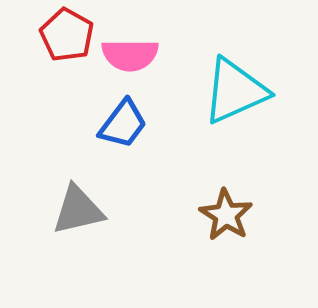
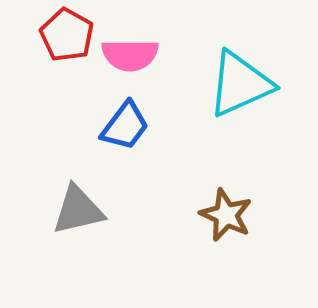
cyan triangle: moved 5 px right, 7 px up
blue trapezoid: moved 2 px right, 2 px down
brown star: rotated 8 degrees counterclockwise
